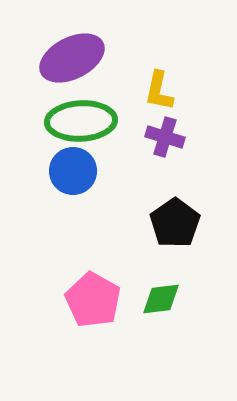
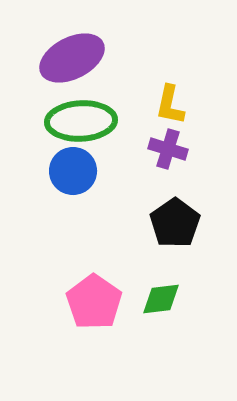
yellow L-shape: moved 11 px right, 14 px down
purple cross: moved 3 px right, 12 px down
pink pentagon: moved 1 px right, 2 px down; rotated 6 degrees clockwise
